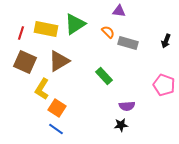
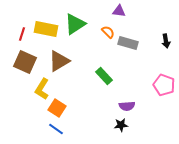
red line: moved 1 px right, 1 px down
black arrow: rotated 32 degrees counterclockwise
